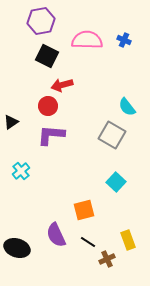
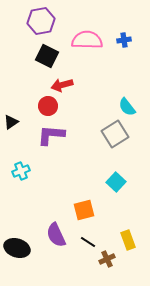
blue cross: rotated 32 degrees counterclockwise
gray square: moved 3 px right, 1 px up; rotated 28 degrees clockwise
cyan cross: rotated 18 degrees clockwise
